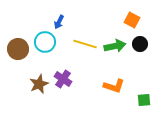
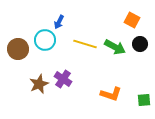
cyan circle: moved 2 px up
green arrow: moved 1 px down; rotated 40 degrees clockwise
orange L-shape: moved 3 px left, 8 px down
